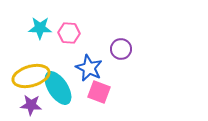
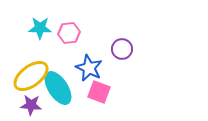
pink hexagon: rotated 10 degrees counterclockwise
purple circle: moved 1 px right
yellow ellipse: rotated 21 degrees counterclockwise
